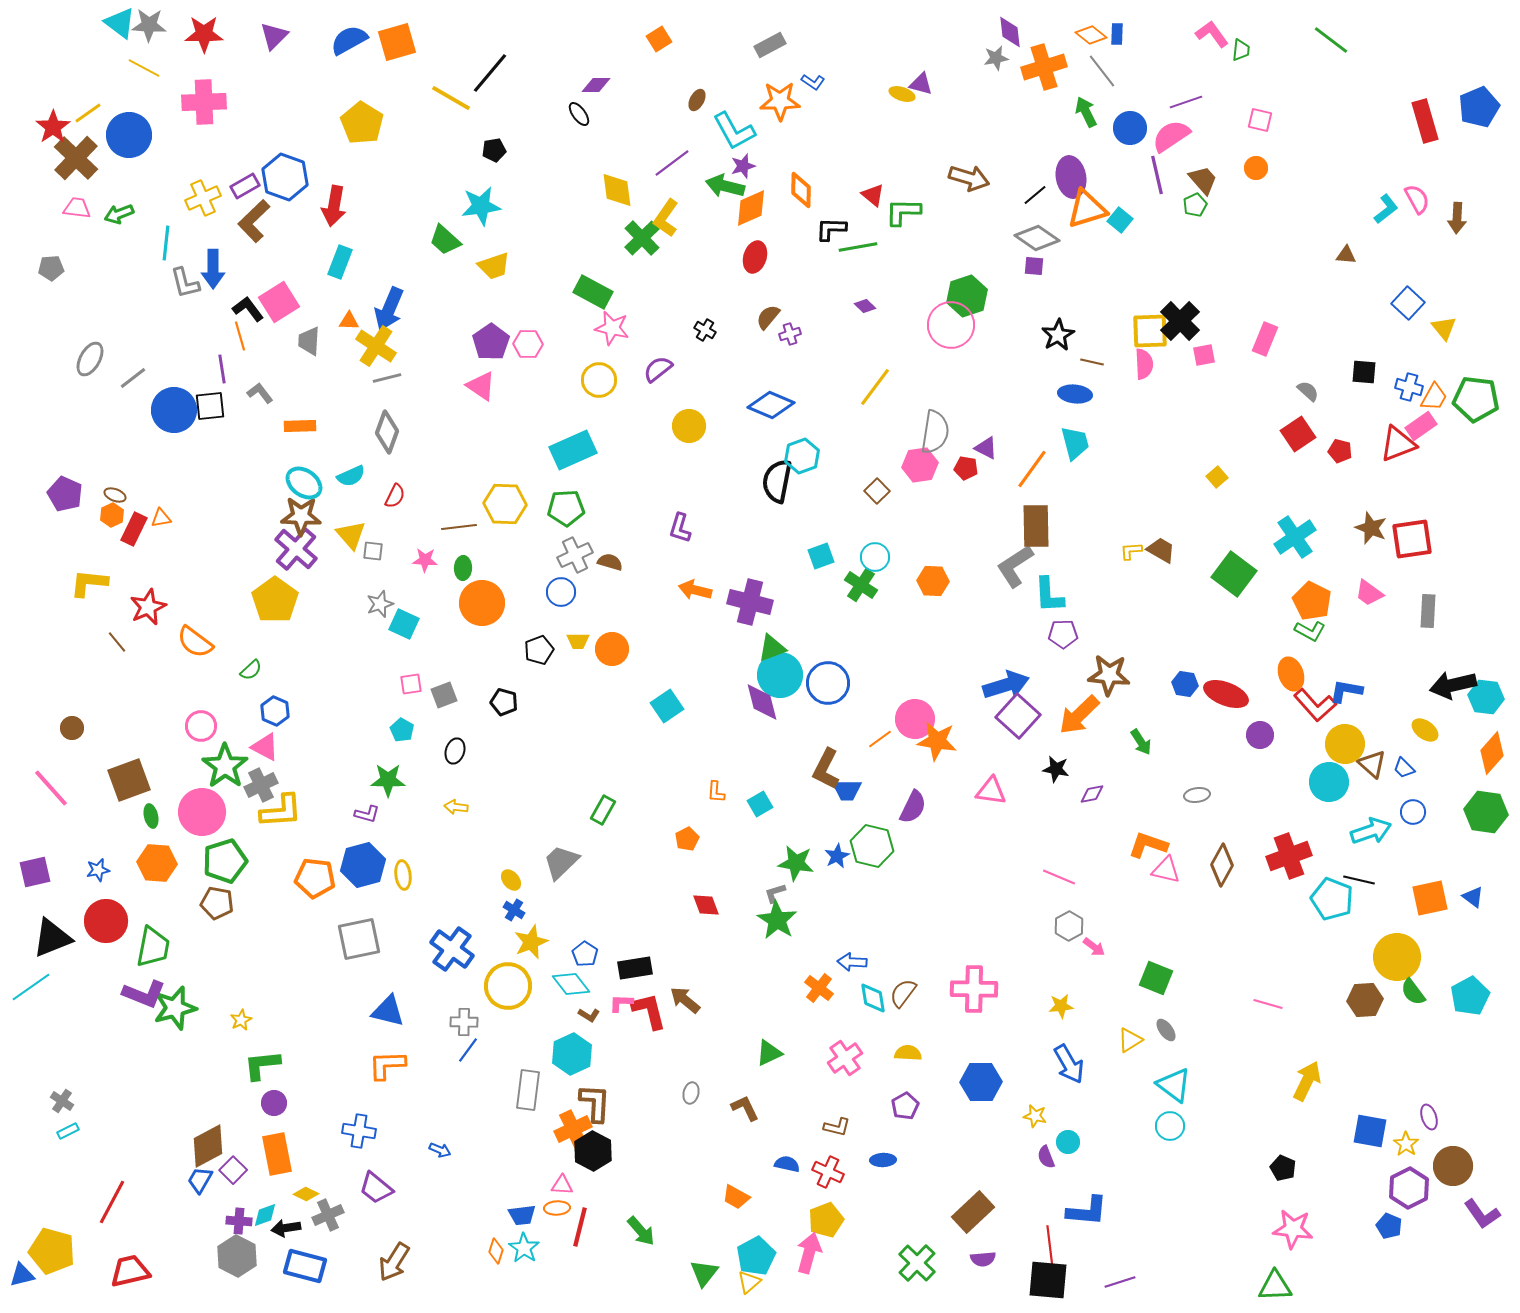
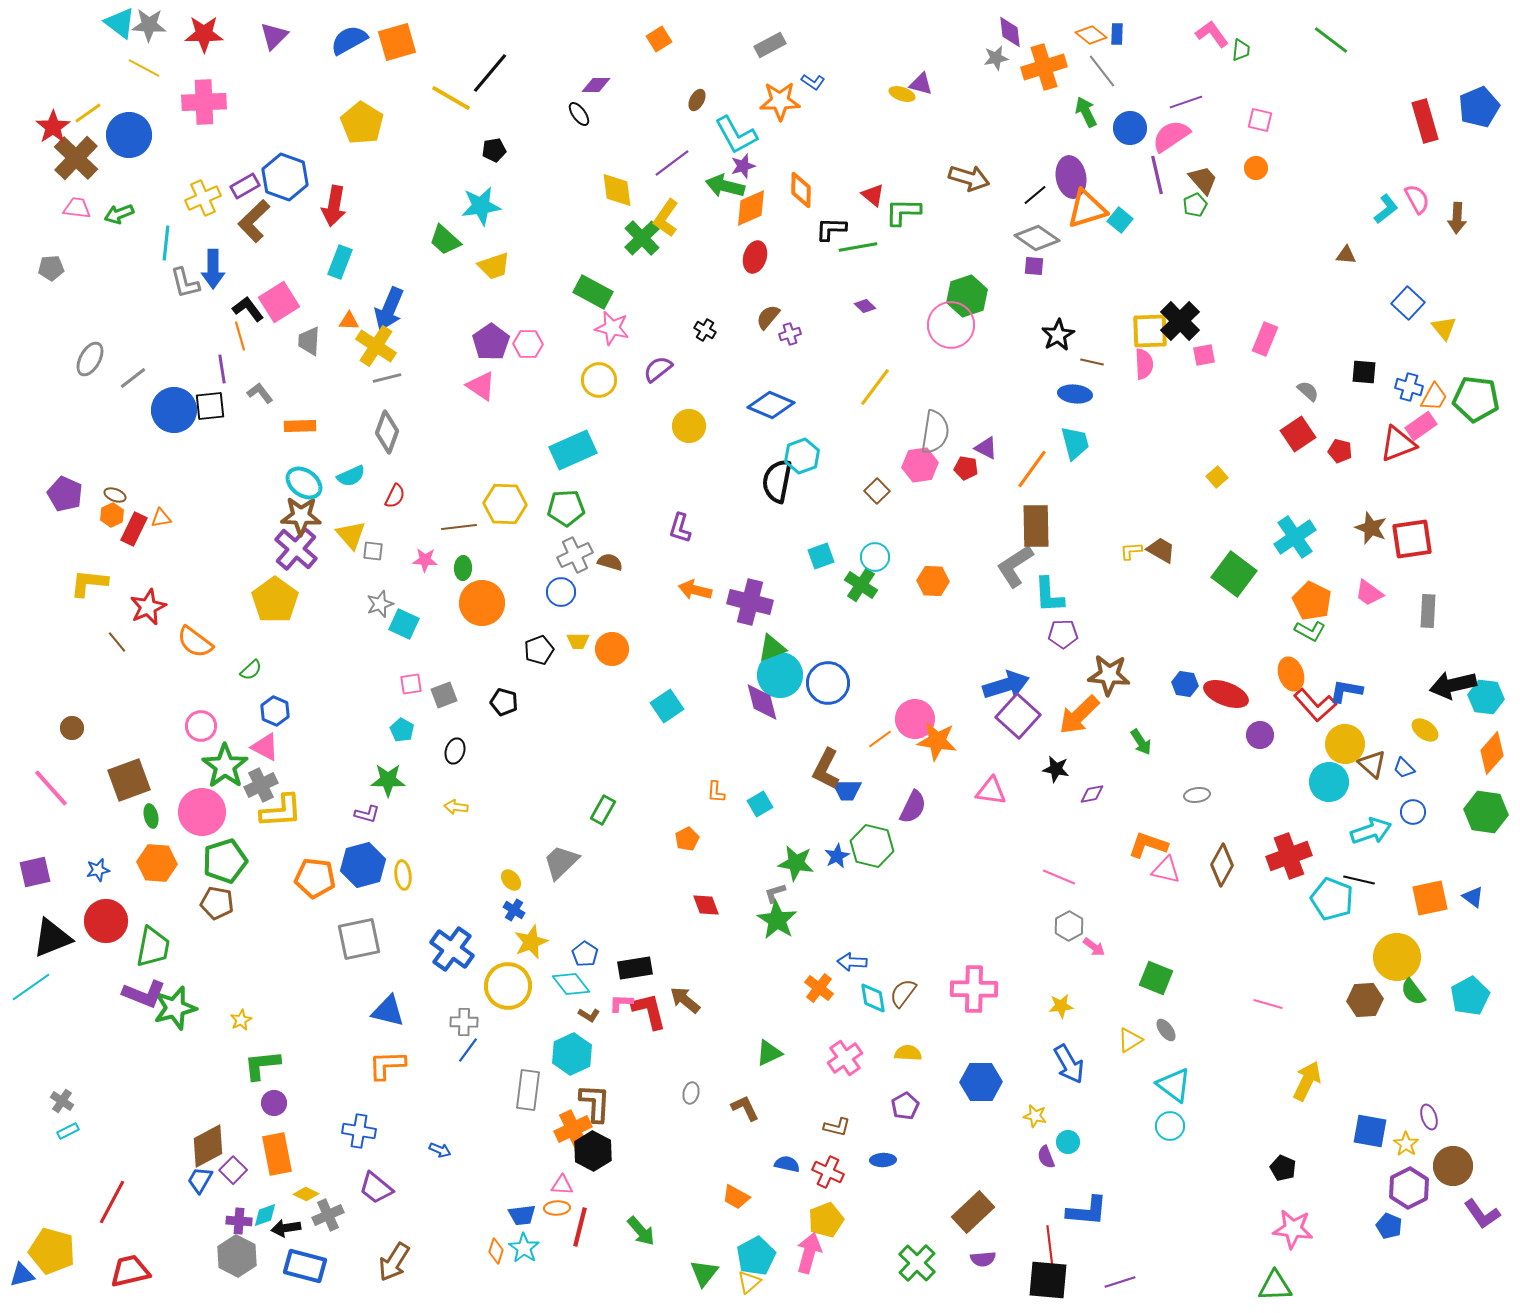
cyan L-shape at (734, 131): moved 2 px right, 4 px down
